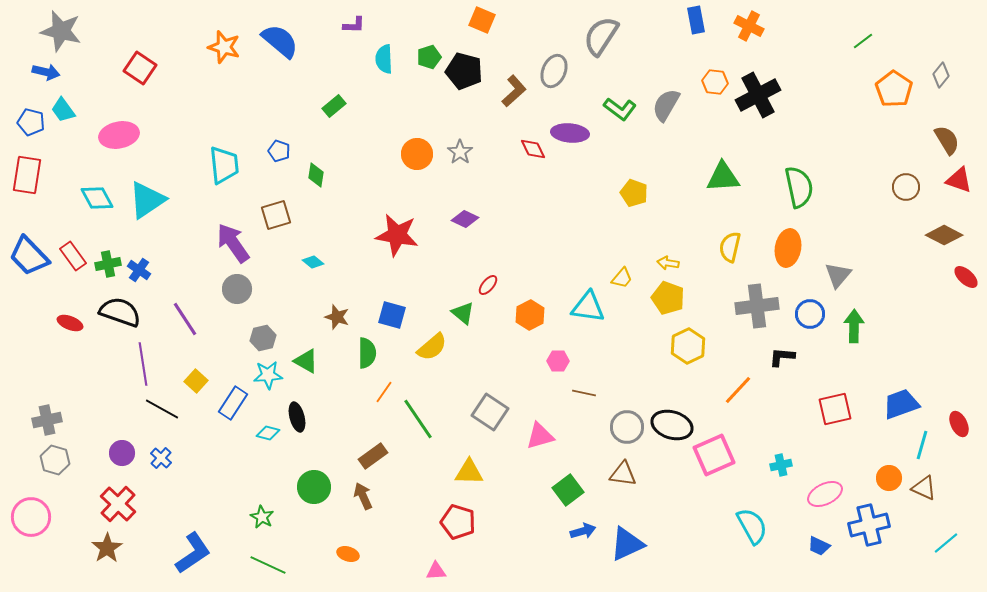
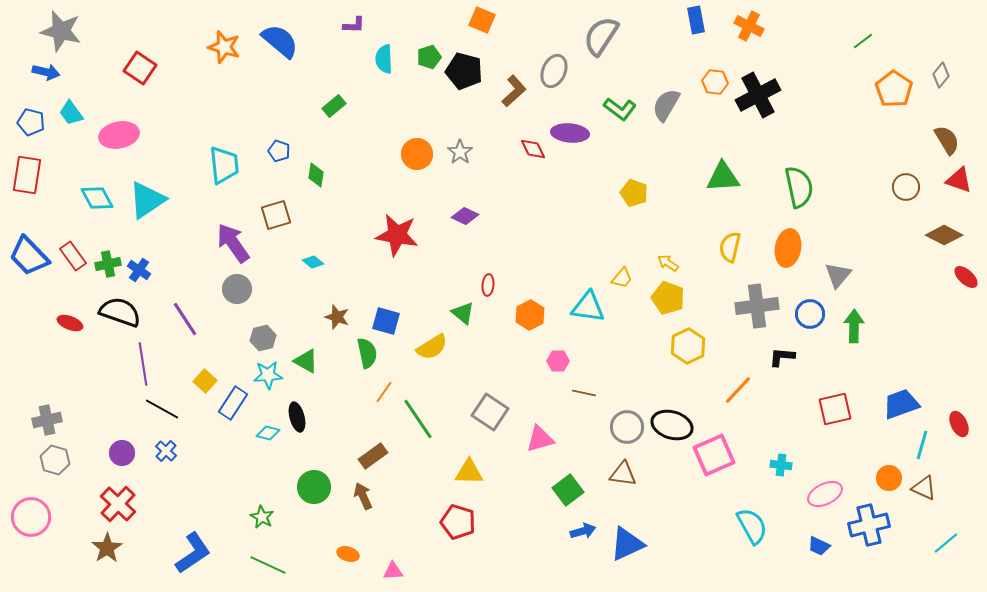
cyan trapezoid at (63, 110): moved 8 px right, 3 px down
purple diamond at (465, 219): moved 3 px up
yellow arrow at (668, 263): rotated 25 degrees clockwise
red ellipse at (488, 285): rotated 35 degrees counterclockwise
blue square at (392, 315): moved 6 px left, 6 px down
yellow semicircle at (432, 347): rotated 8 degrees clockwise
green semicircle at (367, 353): rotated 12 degrees counterclockwise
yellow square at (196, 381): moved 9 px right
pink triangle at (540, 436): moved 3 px down
blue cross at (161, 458): moved 5 px right, 7 px up
cyan cross at (781, 465): rotated 20 degrees clockwise
pink triangle at (436, 571): moved 43 px left
